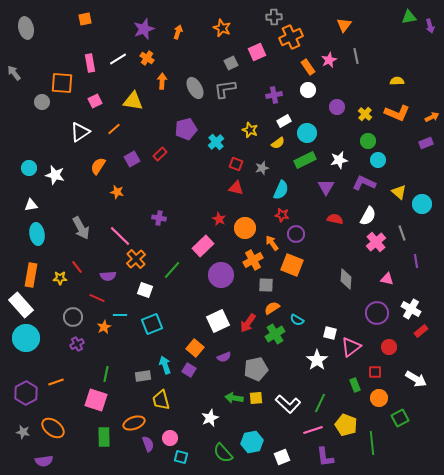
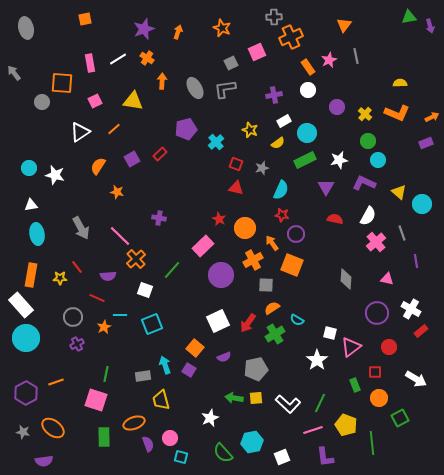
yellow semicircle at (397, 81): moved 3 px right, 2 px down
